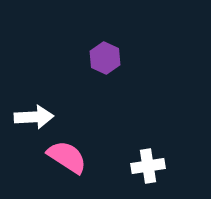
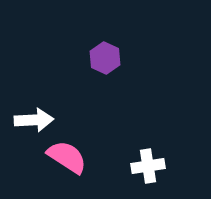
white arrow: moved 3 px down
